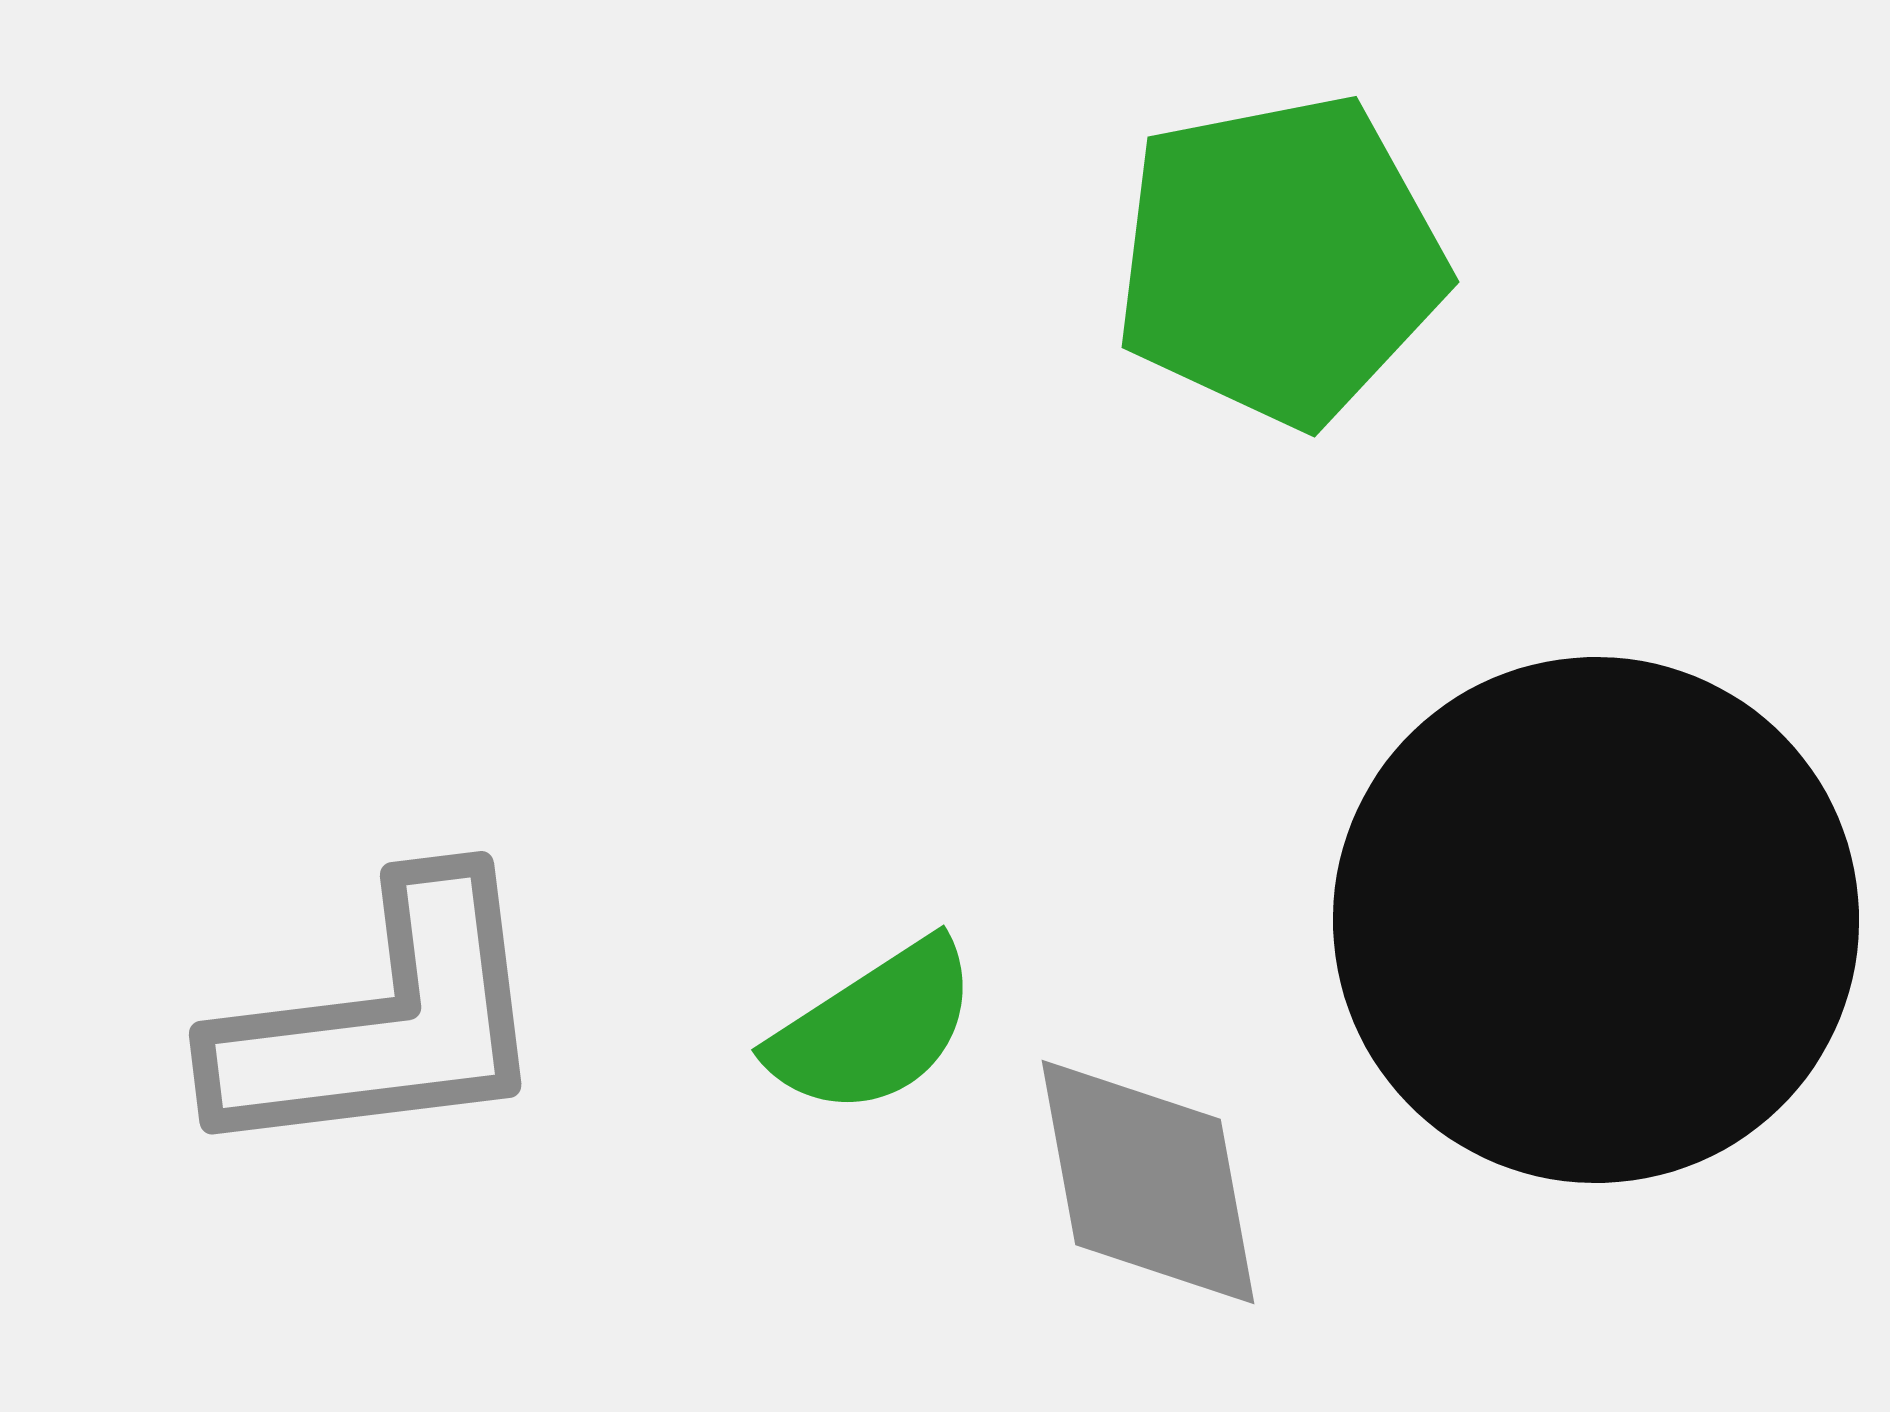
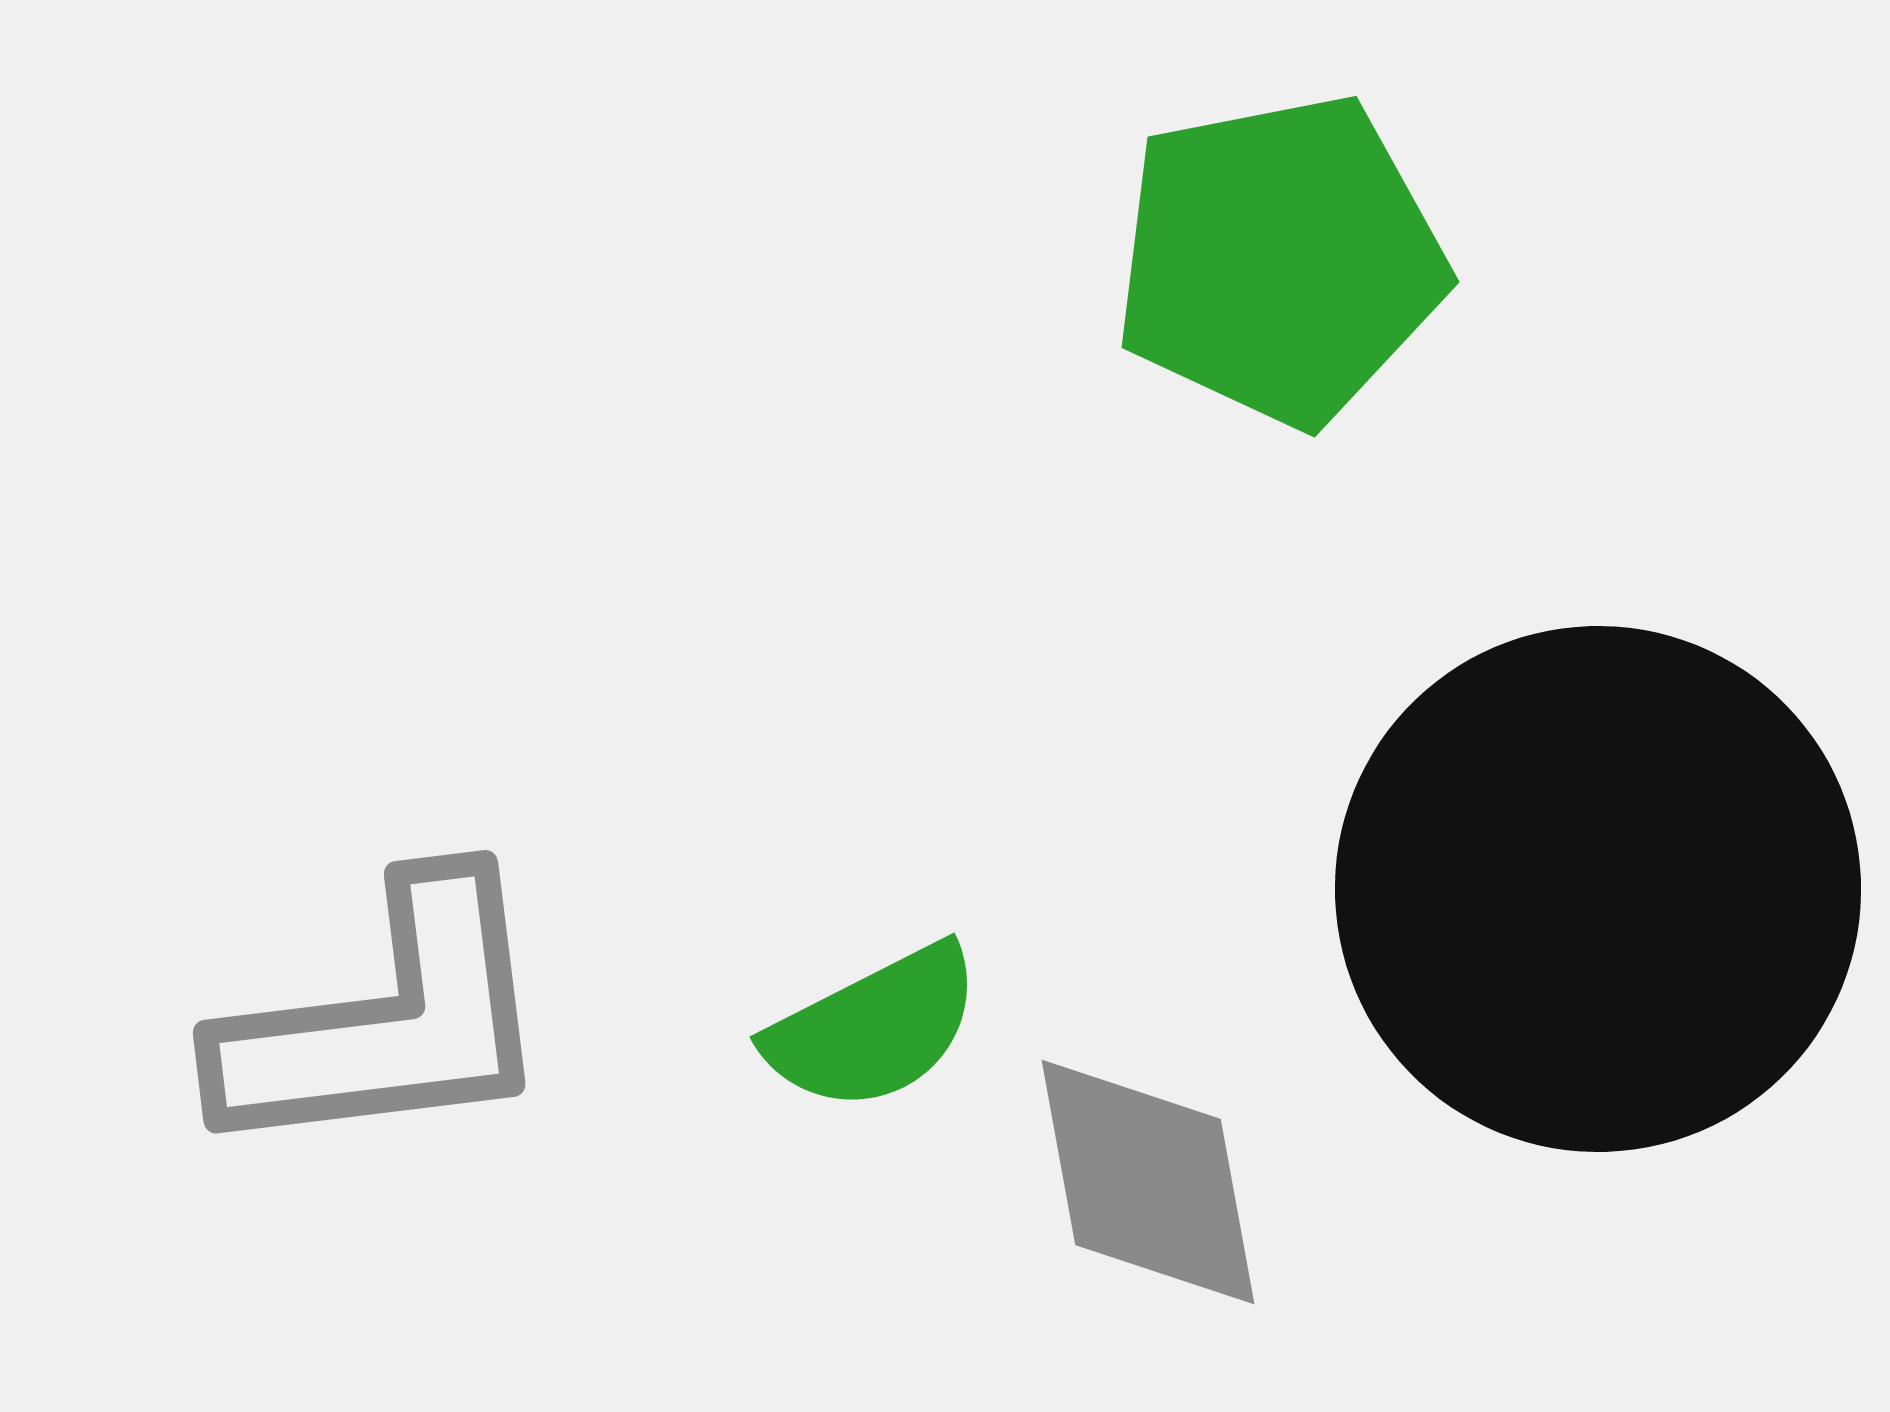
black circle: moved 2 px right, 31 px up
gray L-shape: moved 4 px right, 1 px up
green semicircle: rotated 6 degrees clockwise
